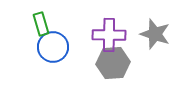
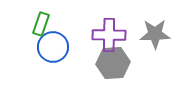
green rectangle: rotated 35 degrees clockwise
gray star: rotated 20 degrees counterclockwise
